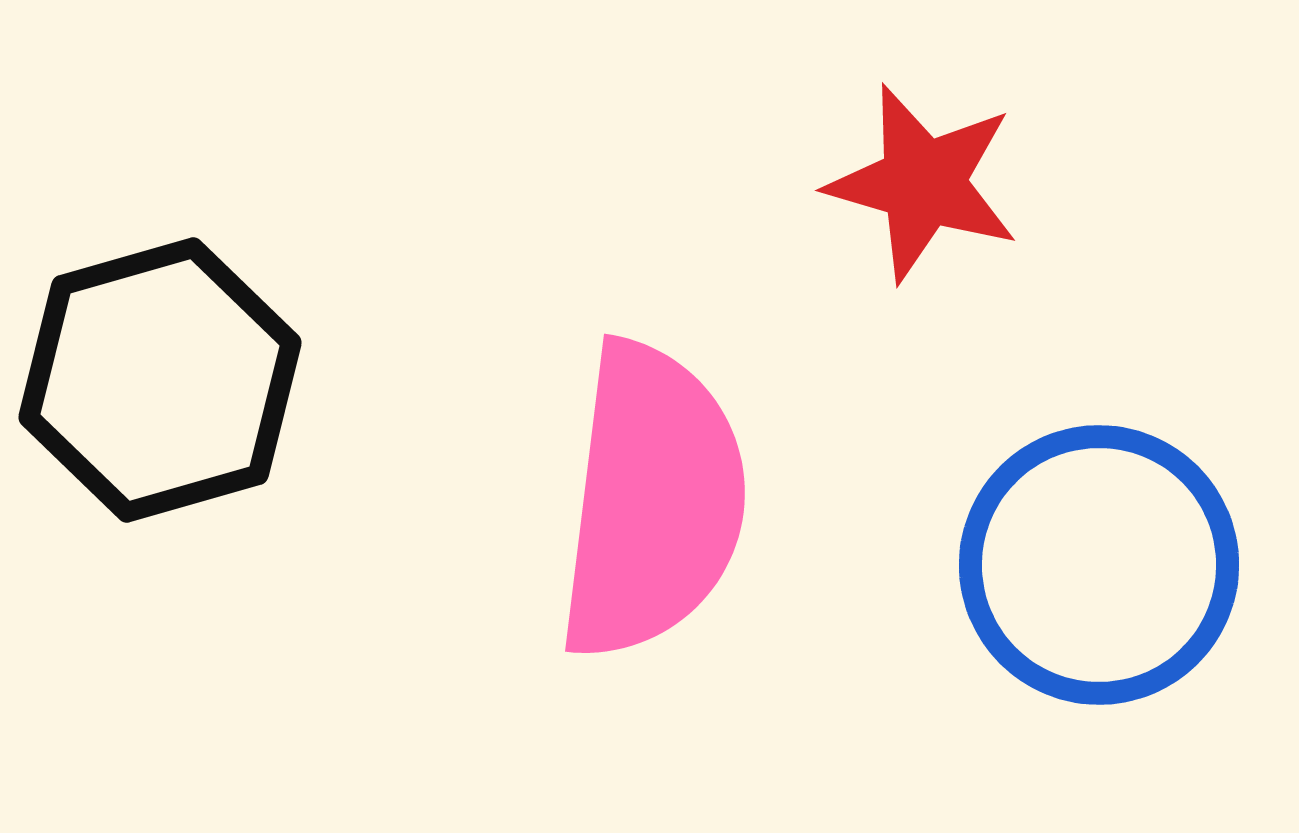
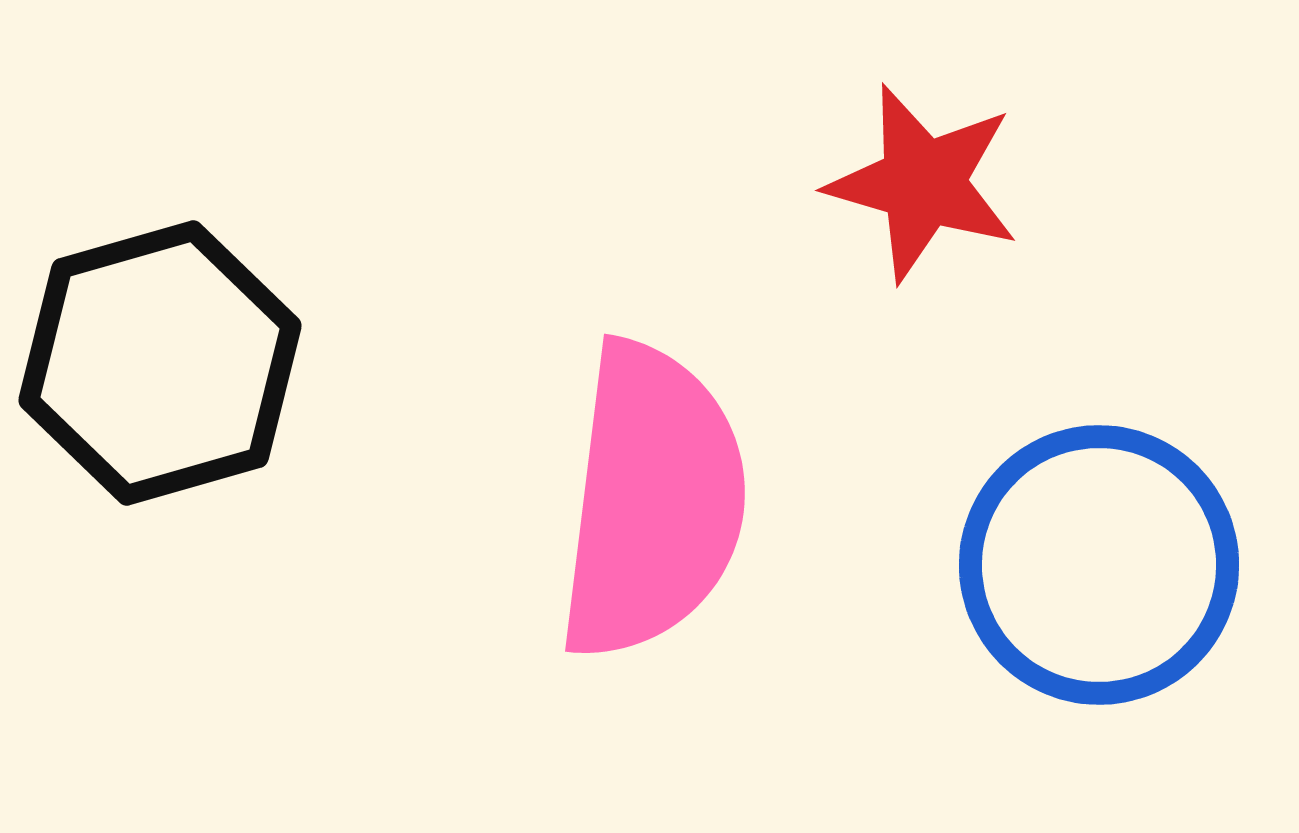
black hexagon: moved 17 px up
